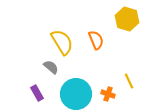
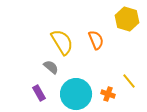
yellow line: rotated 14 degrees counterclockwise
purple rectangle: moved 2 px right
